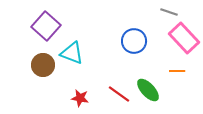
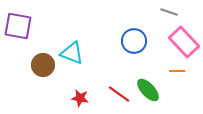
purple square: moved 28 px left; rotated 32 degrees counterclockwise
pink rectangle: moved 4 px down
